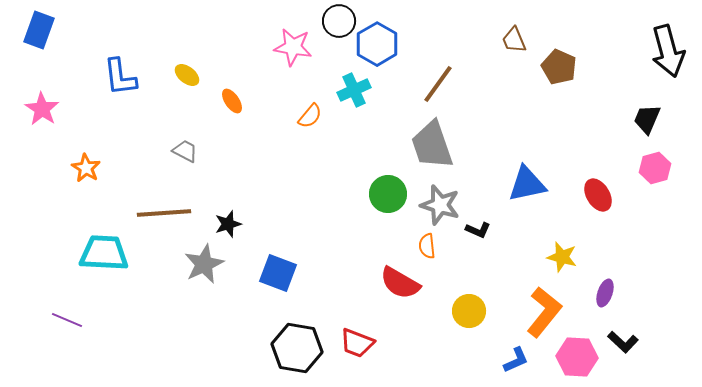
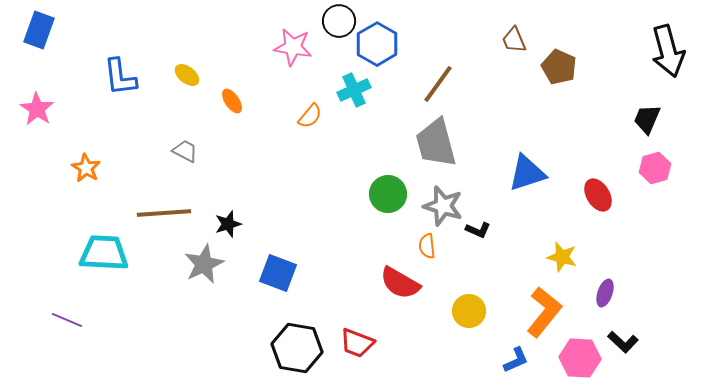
pink star at (42, 109): moved 5 px left
gray trapezoid at (432, 145): moved 4 px right, 2 px up; rotated 4 degrees clockwise
blue triangle at (527, 184): moved 11 px up; rotated 6 degrees counterclockwise
gray star at (440, 205): moved 3 px right, 1 px down
pink hexagon at (577, 357): moved 3 px right, 1 px down
